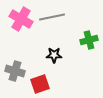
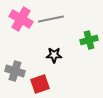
gray line: moved 1 px left, 2 px down
